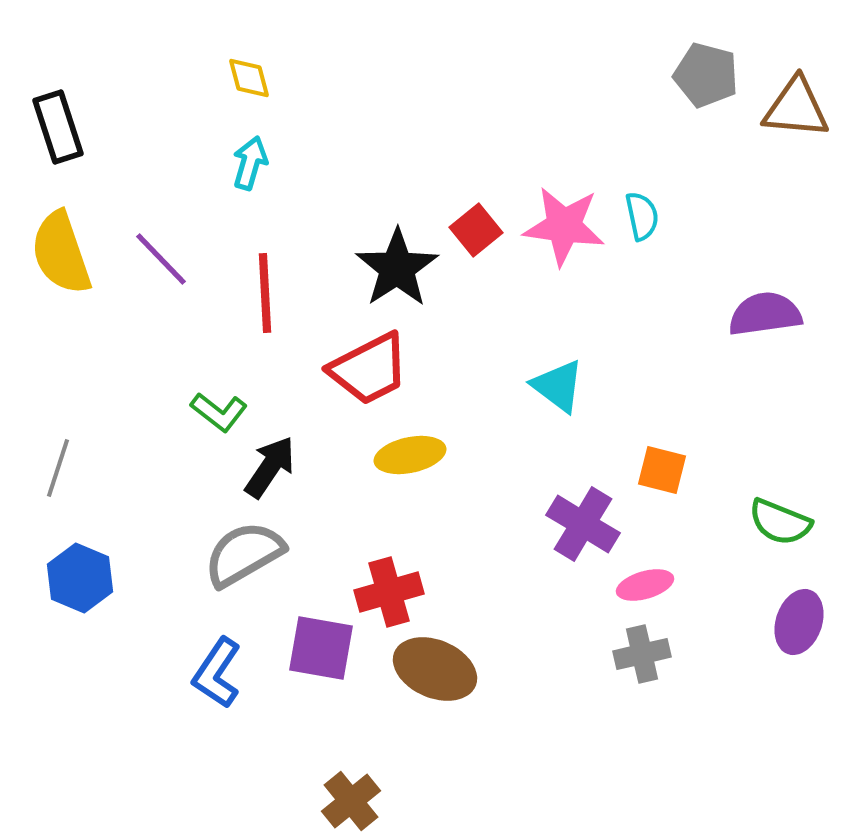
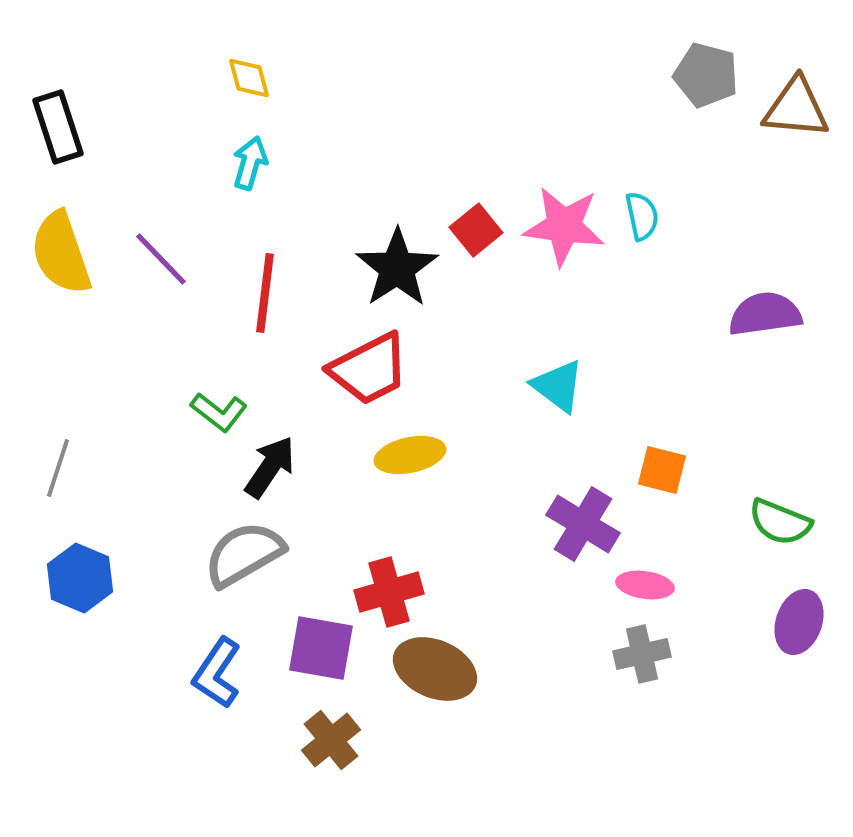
red line: rotated 10 degrees clockwise
pink ellipse: rotated 24 degrees clockwise
brown cross: moved 20 px left, 61 px up
